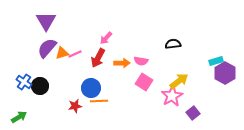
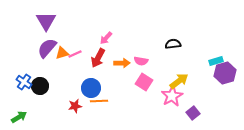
purple hexagon: rotated 15 degrees clockwise
